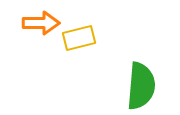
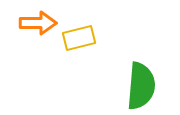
orange arrow: moved 3 px left
